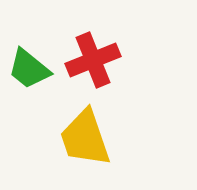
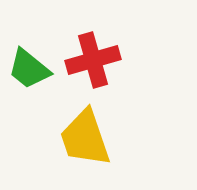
red cross: rotated 6 degrees clockwise
